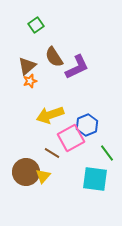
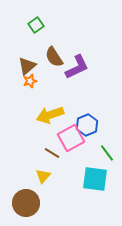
brown circle: moved 31 px down
